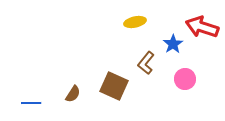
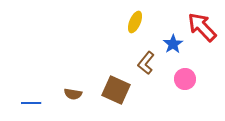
yellow ellipse: rotated 55 degrees counterclockwise
red arrow: rotated 28 degrees clockwise
brown square: moved 2 px right, 4 px down
brown semicircle: rotated 66 degrees clockwise
